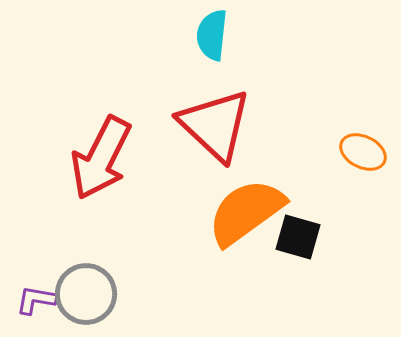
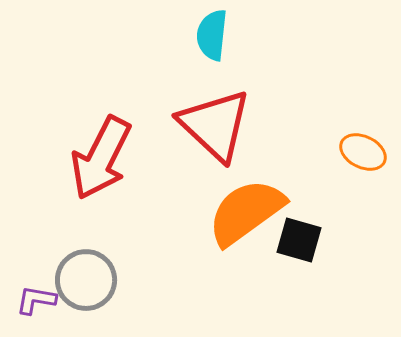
black square: moved 1 px right, 3 px down
gray circle: moved 14 px up
